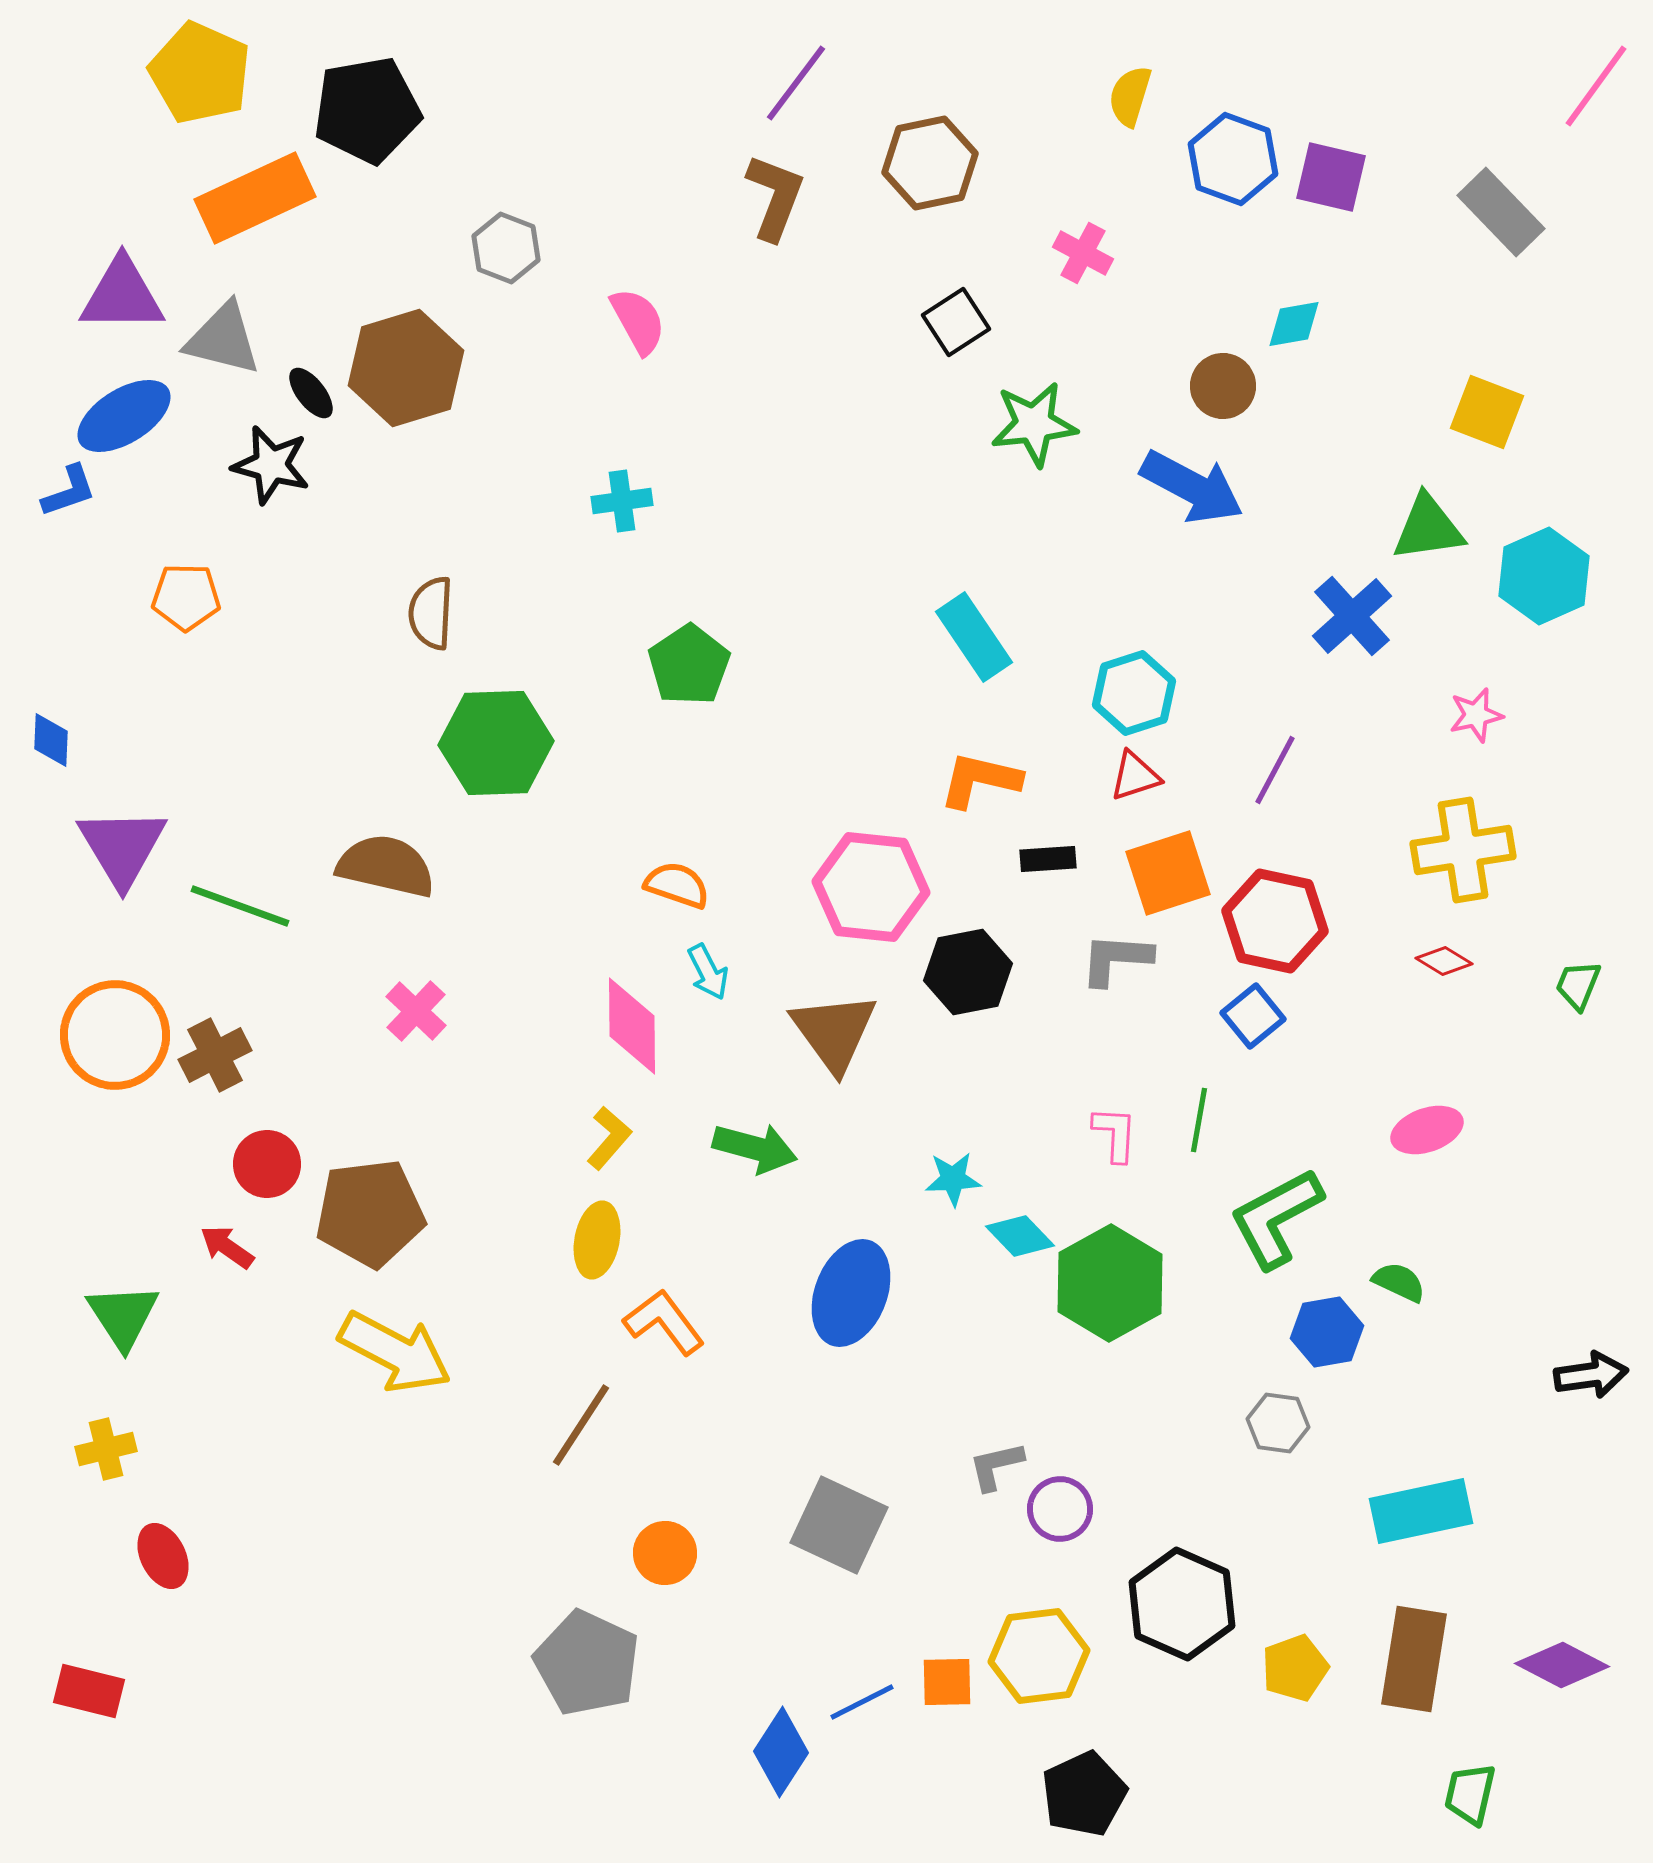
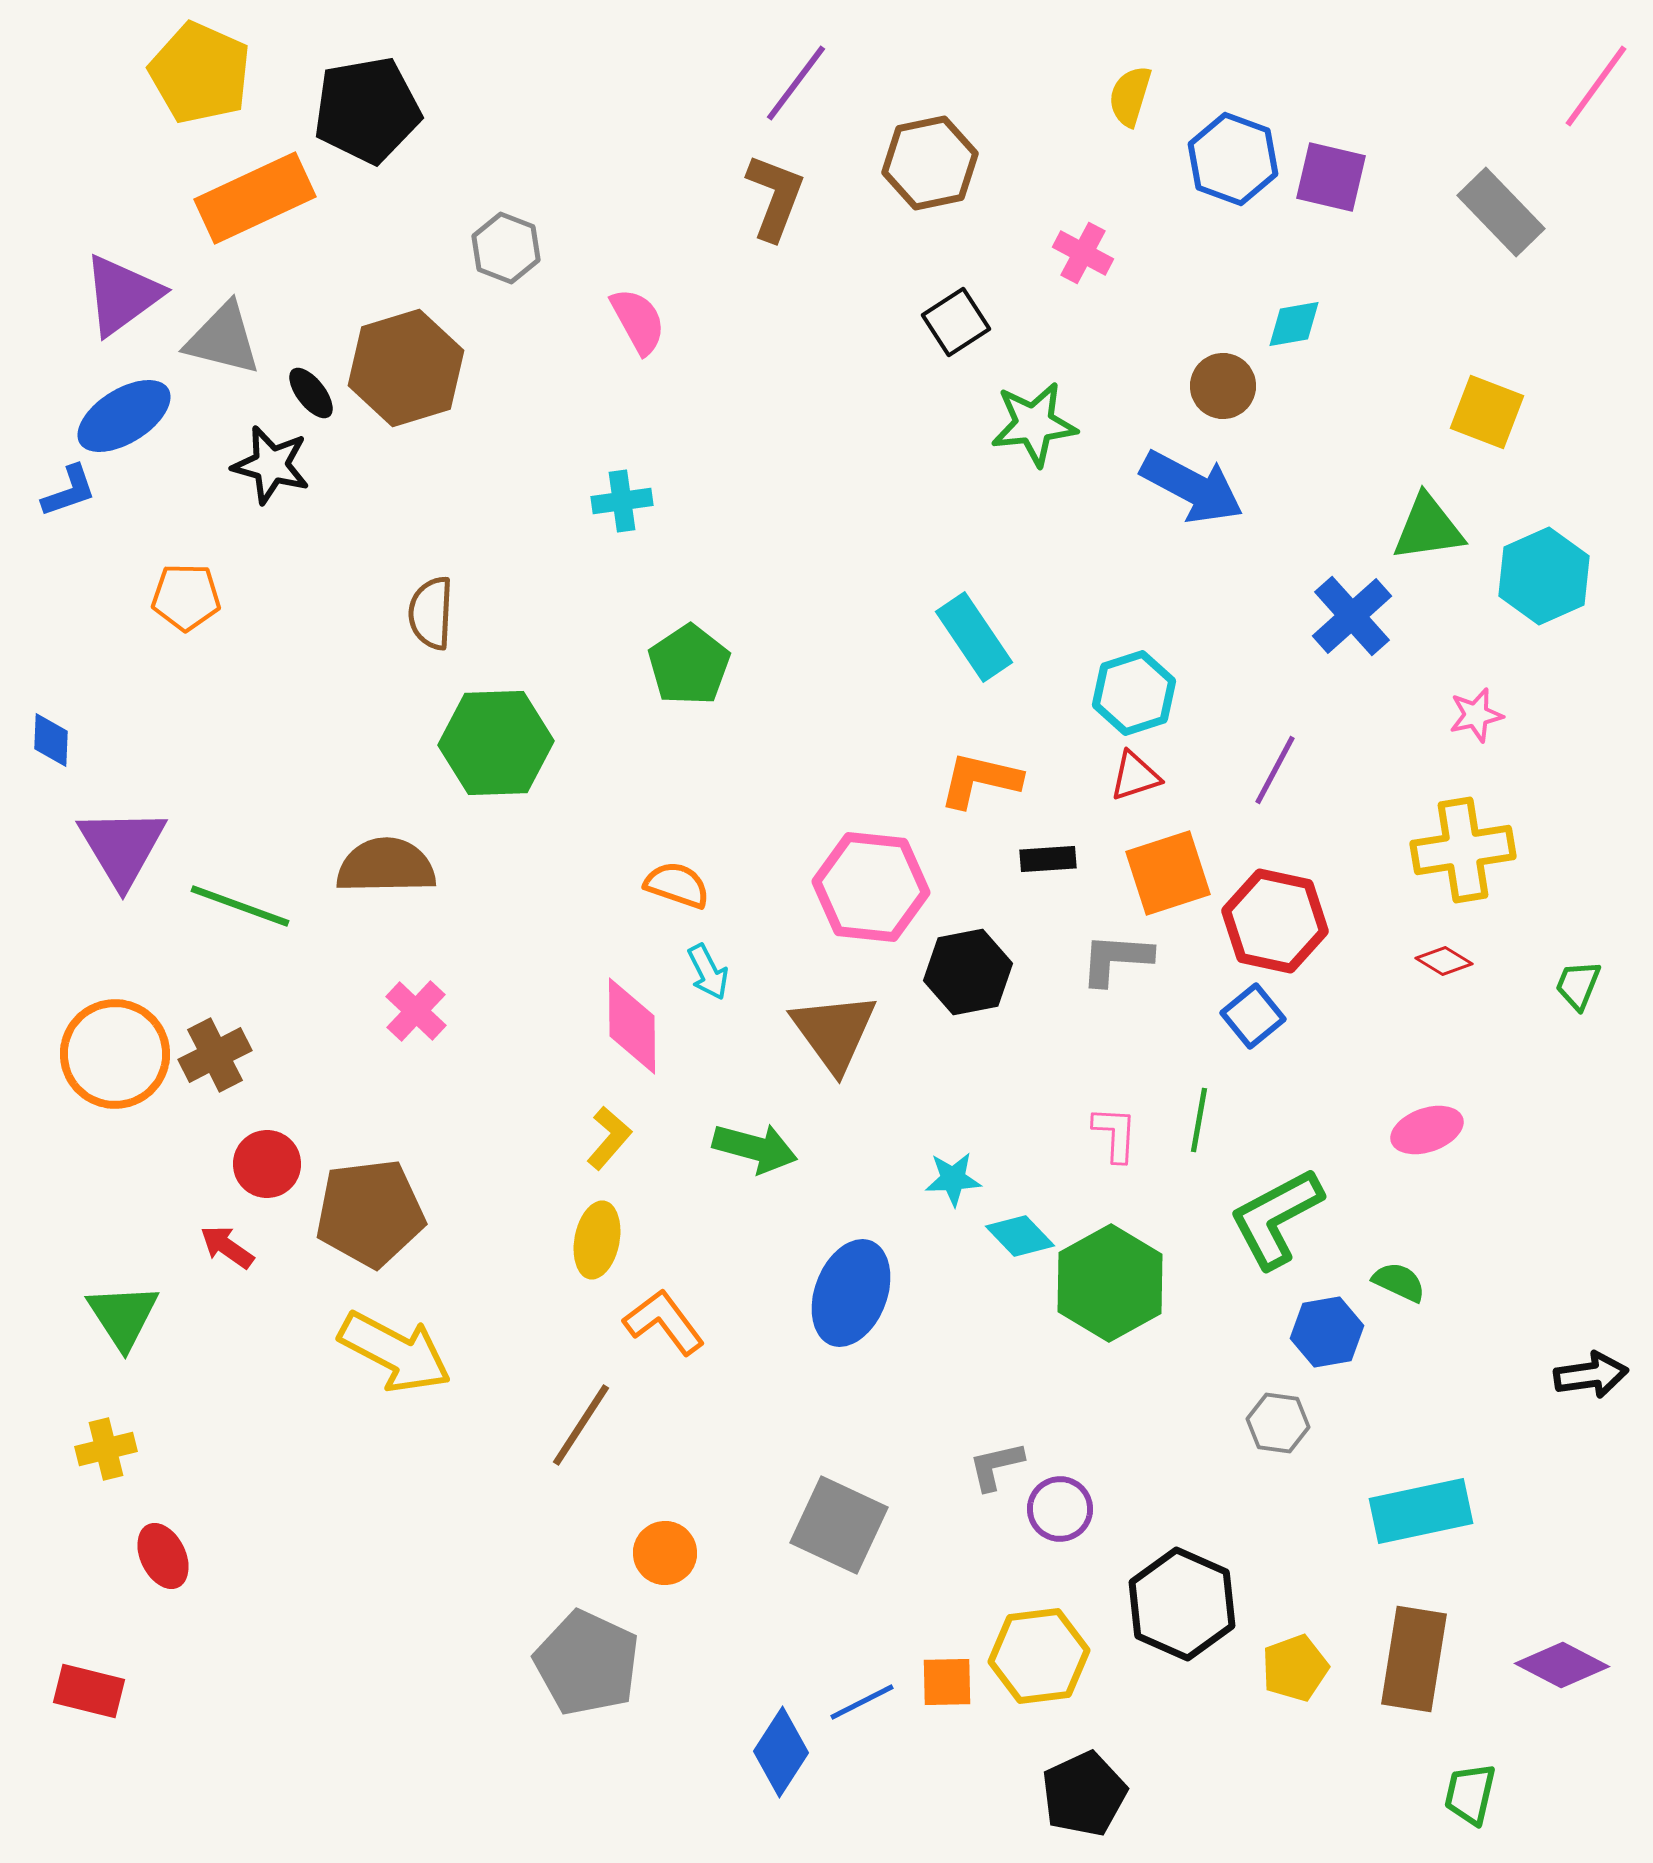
purple triangle at (122, 295): rotated 36 degrees counterclockwise
brown semicircle at (386, 866): rotated 14 degrees counterclockwise
orange circle at (115, 1035): moved 19 px down
